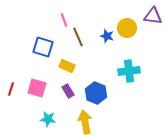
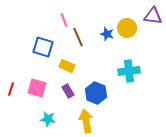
blue star: moved 2 px up
yellow arrow: moved 1 px right, 1 px up
